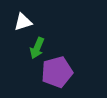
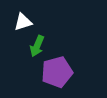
green arrow: moved 2 px up
